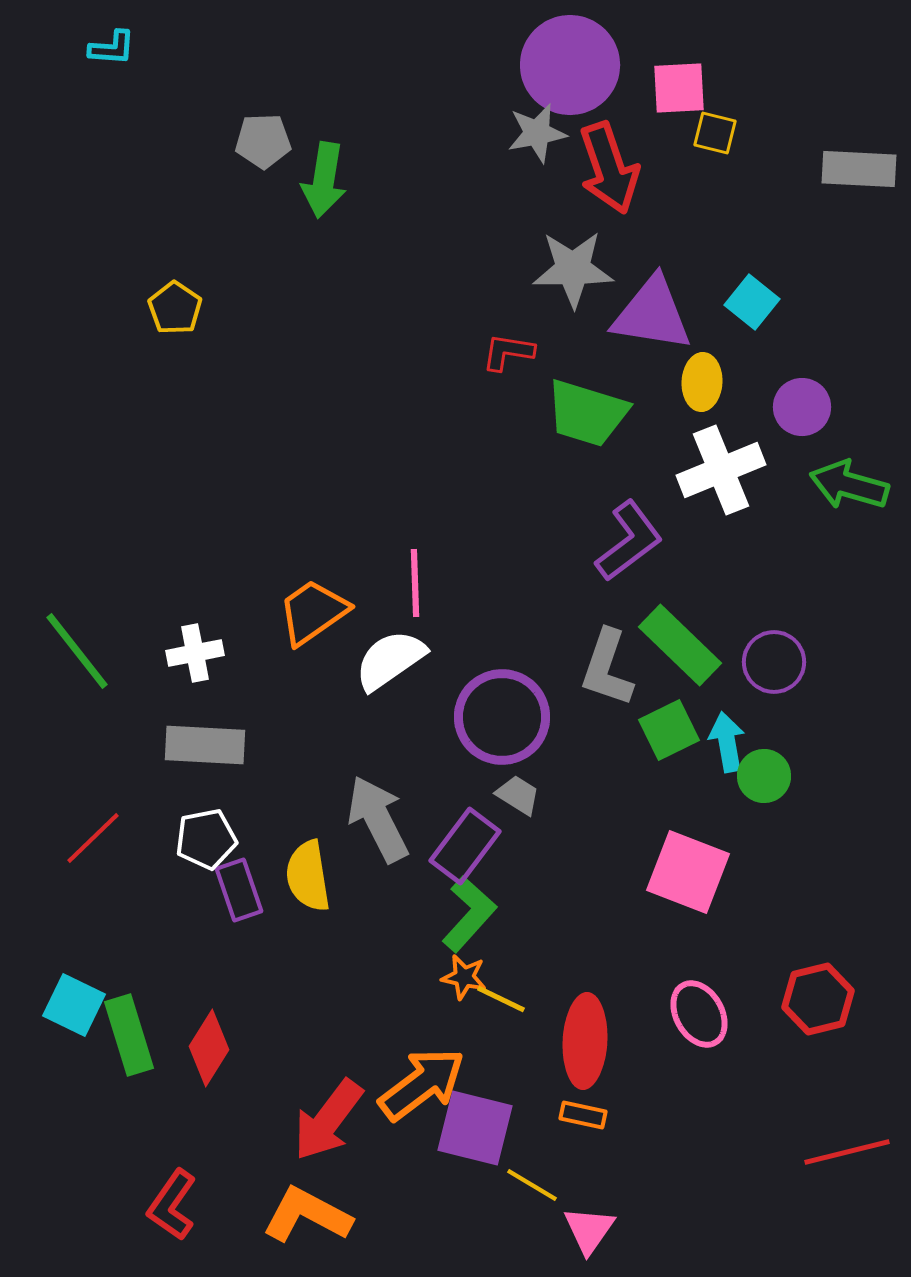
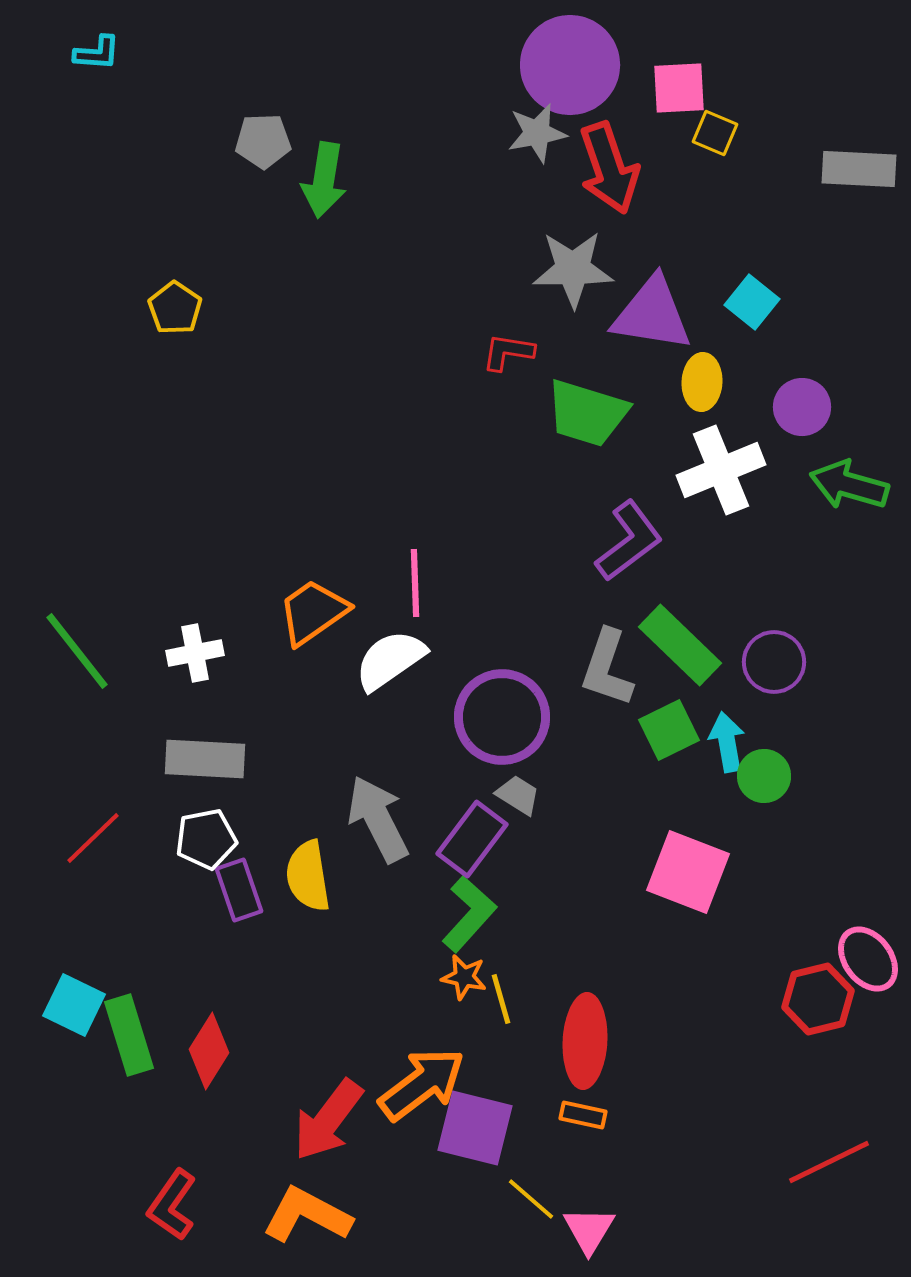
cyan L-shape at (112, 48): moved 15 px left, 5 px down
yellow square at (715, 133): rotated 9 degrees clockwise
gray rectangle at (205, 745): moved 14 px down
purple rectangle at (465, 846): moved 7 px right, 7 px up
yellow line at (501, 999): rotated 48 degrees clockwise
pink ellipse at (699, 1014): moved 169 px right, 55 px up; rotated 8 degrees counterclockwise
red diamond at (209, 1048): moved 3 px down
red line at (847, 1152): moved 18 px left, 10 px down; rotated 12 degrees counterclockwise
yellow line at (532, 1185): moved 1 px left, 14 px down; rotated 10 degrees clockwise
pink triangle at (589, 1230): rotated 4 degrees counterclockwise
